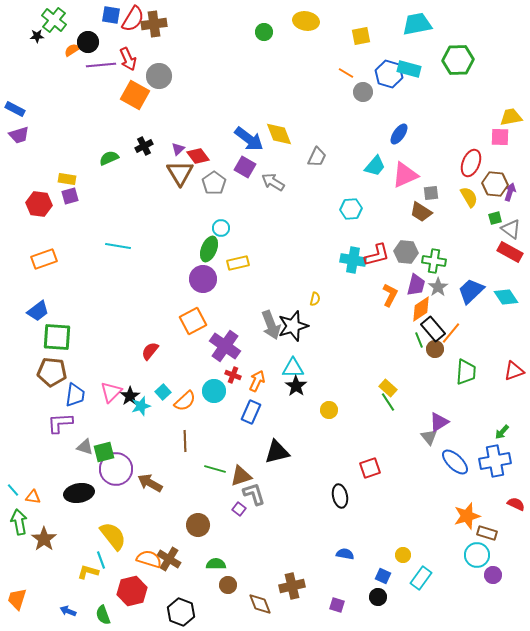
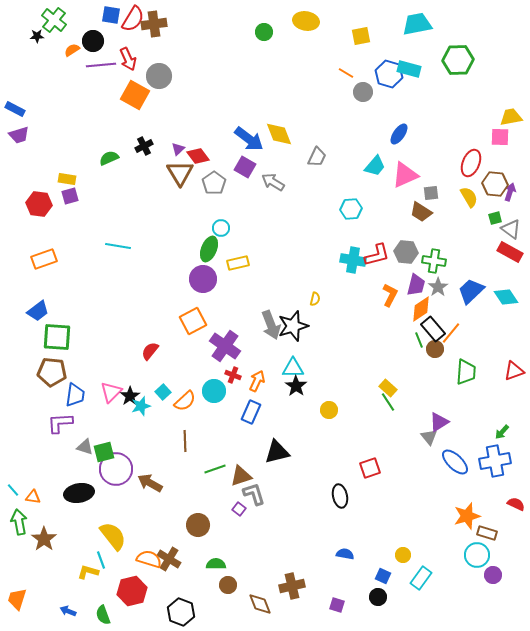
black circle at (88, 42): moved 5 px right, 1 px up
green line at (215, 469): rotated 35 degrees counterclockwise
